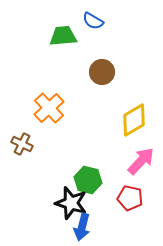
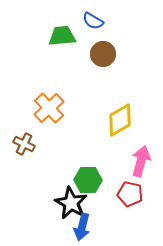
green trapezoid: moved 1 px left
brown circle: moved 1 px right, 18 px up
yellow diamond: moved 14 px left
brown cross: moved 2 px right
pink arrow: rotated 28 degrees counterclockwise
green hexagon: rotated 12 degrees counterclockwise
red pentagon: moved 4 px up
black star: rotated 12 degrees clockwise
